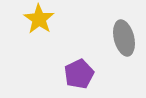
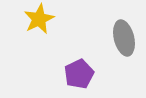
yellow star: rotated 12 degrees clockwise
